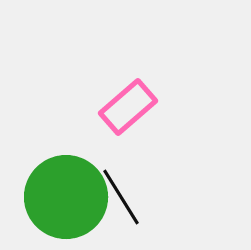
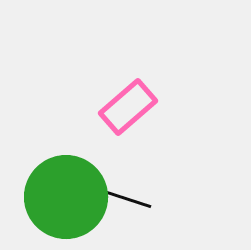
black line: rotated 40 degrees counterclockwise
